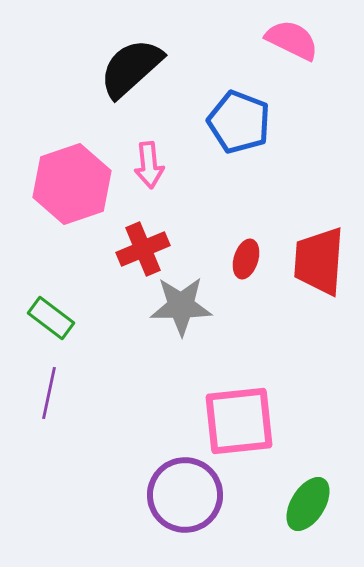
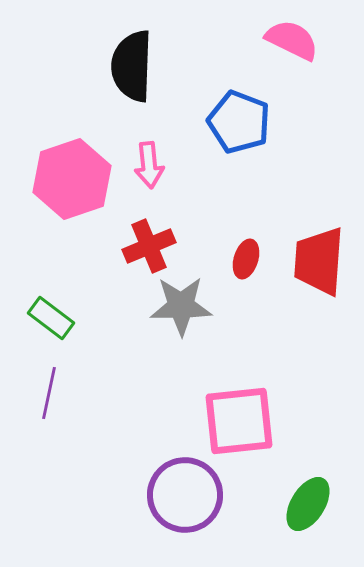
black semicircle: moved 1 px right, 2 px up; rotated 46 degrees counterclockwise
pink hexagon: moved 5 px up
red cross: moved 6 px right, 3 px up
